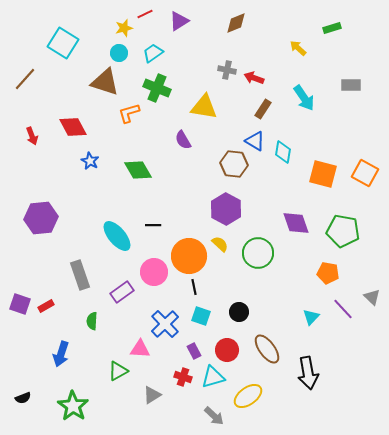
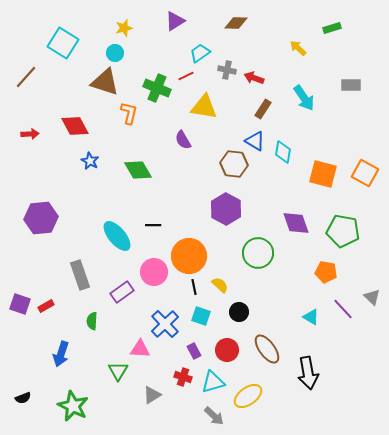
red line at (145, 14): moved 41 px right, 62 px down
purple triangle at (179, 21): moved 4 px left
brown diamond at (236, 23): rotated 25 degrees clockwise
cyan circle at (119, 53): moved 4 px left
cyan trapezoid at (153, 53): moved 47 px right
brown line at (25, 79): moved 1 px right, 2 px up
orange L-shape at (129, 113): rotated 120 degrees clockwise
red diamond at (73, 127): moved 2 px right, 1 px up
red arrow at (32, 136): moved 2 px left, 2 px up; rotated 72 degrees counterclockwise
yellow semicircle at (220, 244): moved 41 px down
orange pentagon at (328, 273): moved 2 px left, 1 px up
cyan triangle at (311, 317): rotated 42 degrees counterclockwise
green triangle at (118, 371): rotated 30 degrees counterclockwise
cyan triangle at (213, 377): moved 5 px down
green star at (73, 406): rotated 8 degrees counterclockwise
